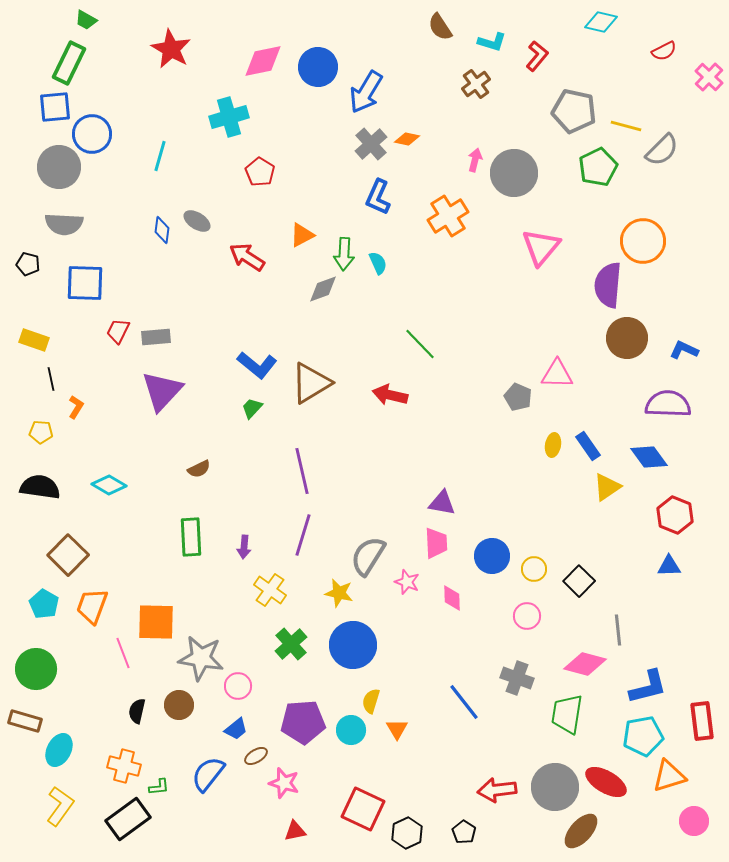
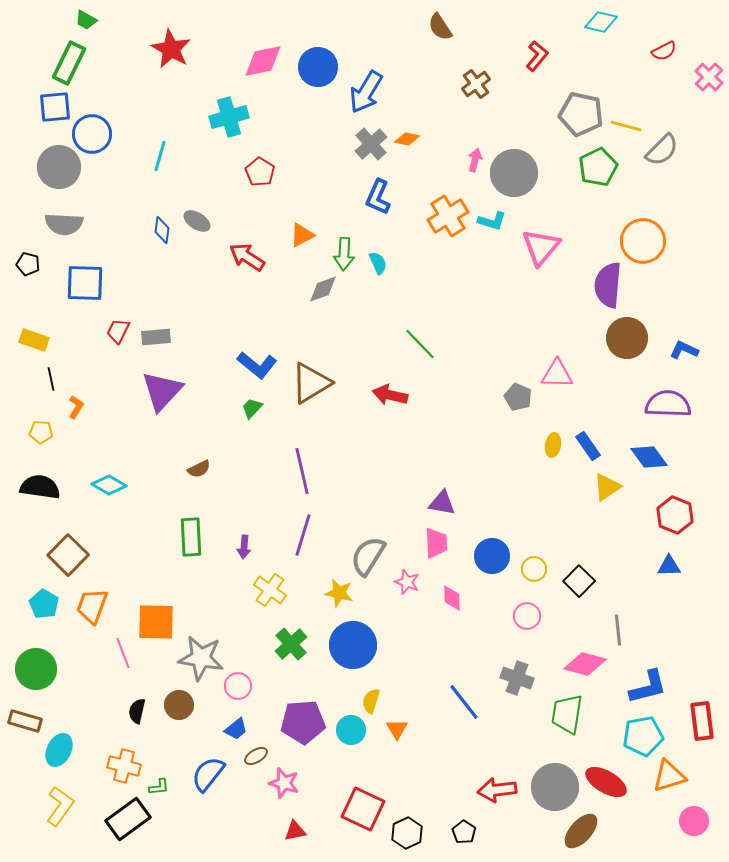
cyan L-shape at (492, 42): moved 179 px down
gray pentagon at (574, 111): moved 7 px right, 3 px down
